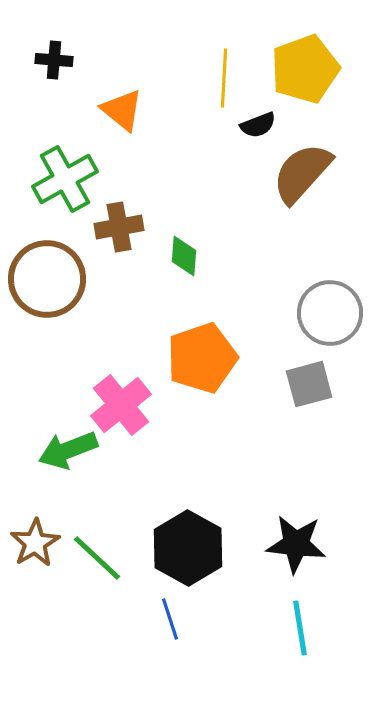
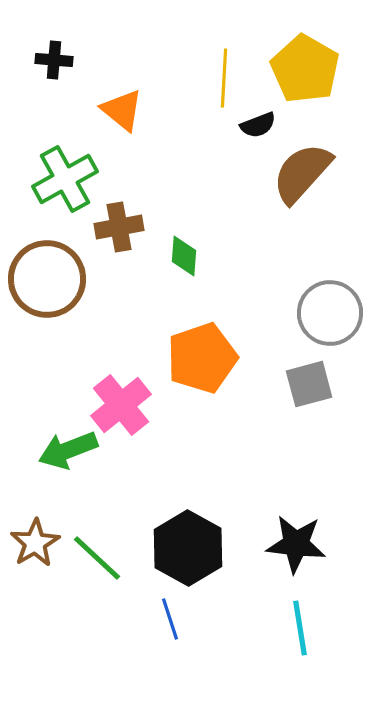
yellow pentagon: rotated 22 degrees counterclockwise
